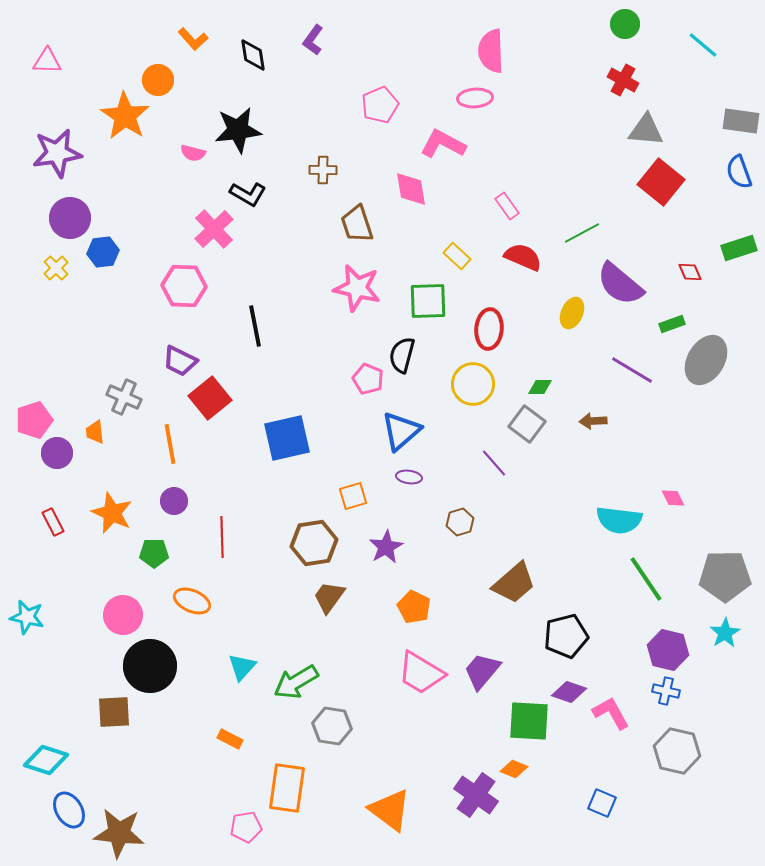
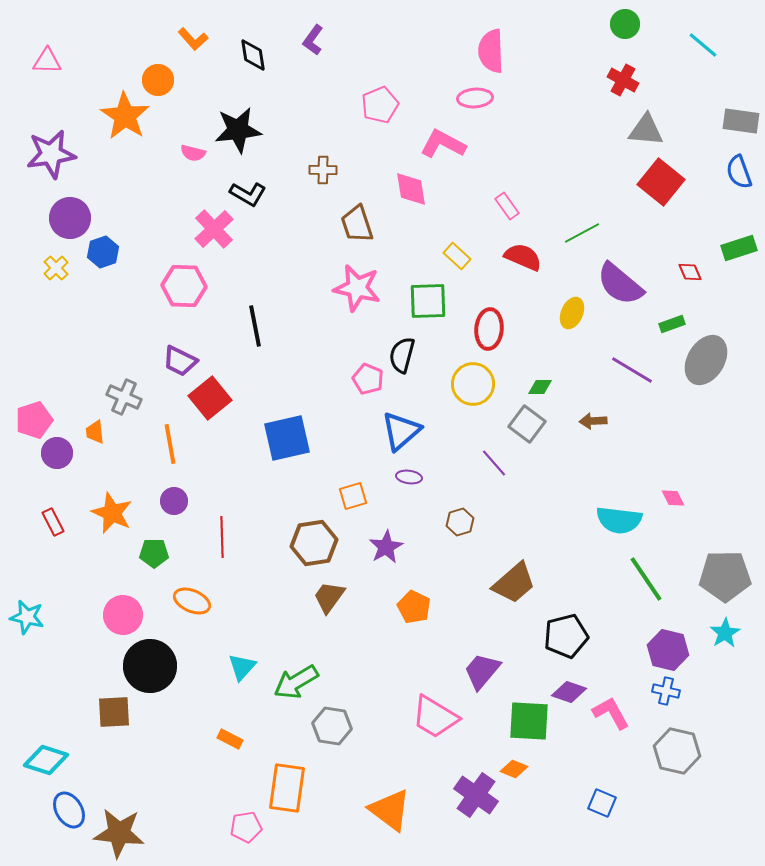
purple star at (57, 153): moved 6 px left, 1 px down
blue hexagon at (103, 252): rotated 12 degrees counterclockwise
pink trapezoid at (421, 673): moved 14 px right, 44 px down
